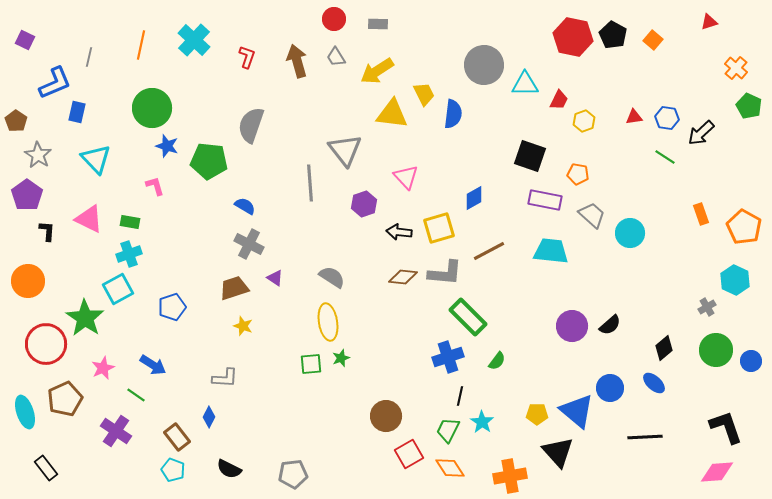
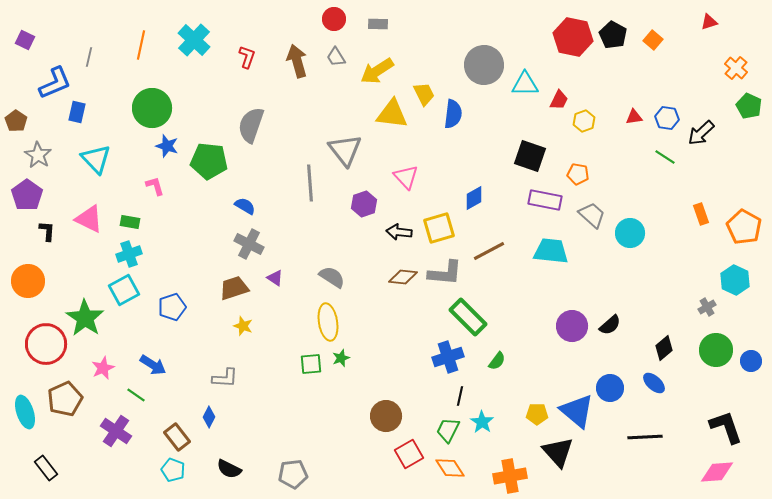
cyan square at (118, 289): moved 6 px right, 1 px down
